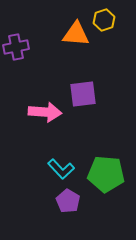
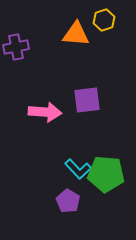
purple square: moved 4 px right, 6 px down
cyan L-shape: moved 17 px right
